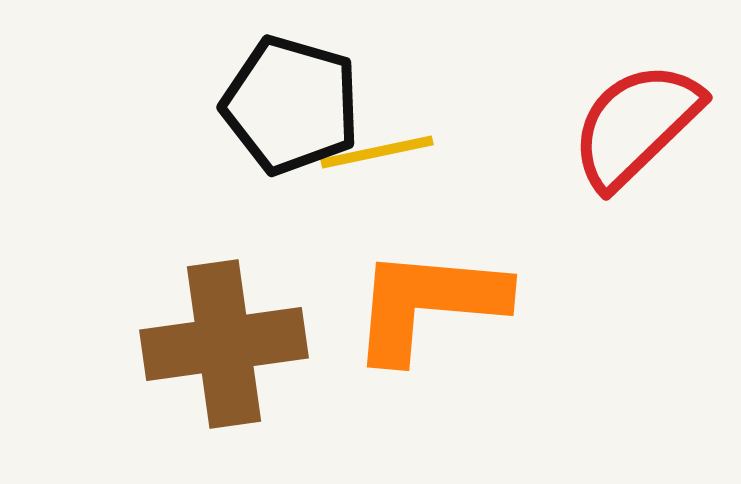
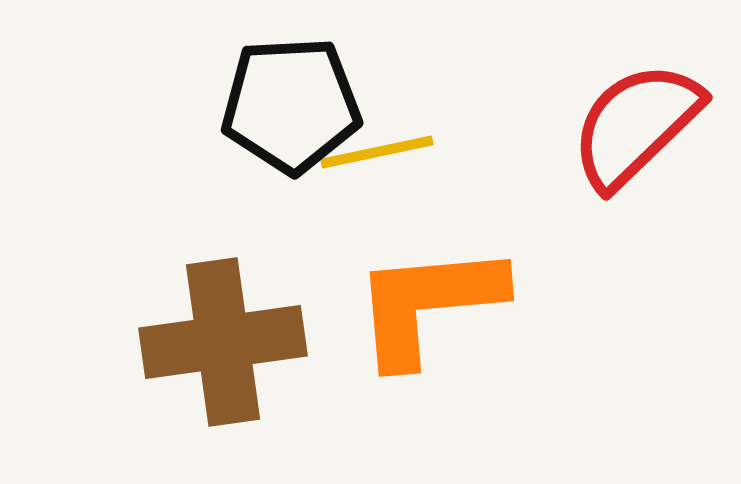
black pentagon: rotated 19 degrees counterclockwise
orange L-shape: rotated 10 degrees counterclockwise
brown cross: moved 1 px left, 2 px up
